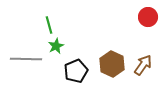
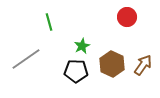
red circle: moved 21 px left
green line: moved 3 px up
green star: moved 26 px right
gray line: rotated 36 degrees counterclockwise
black pentagon: rotated 25 degrees clockwise
